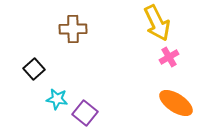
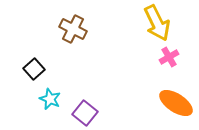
brown cross: rotated 28 degrees clockwise
cyan star: moved 7 px left; rotated 15 degrees clockwise
